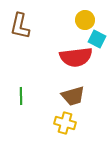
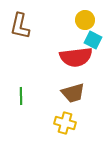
cyan square: moved 4 px left, 1 px down
brown trapezoid: moved 3 px up
